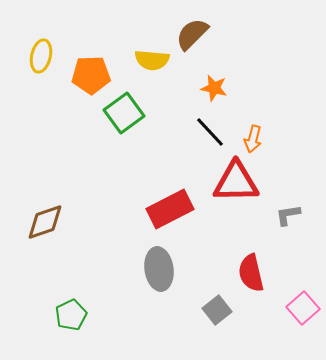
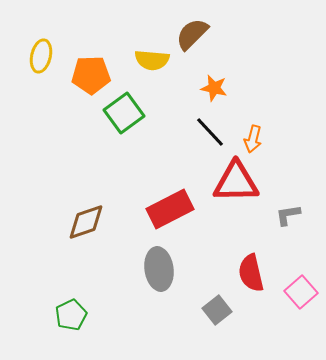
brown diamond: moved 41 px right
pink square: moved 2 px left, 16 px up
